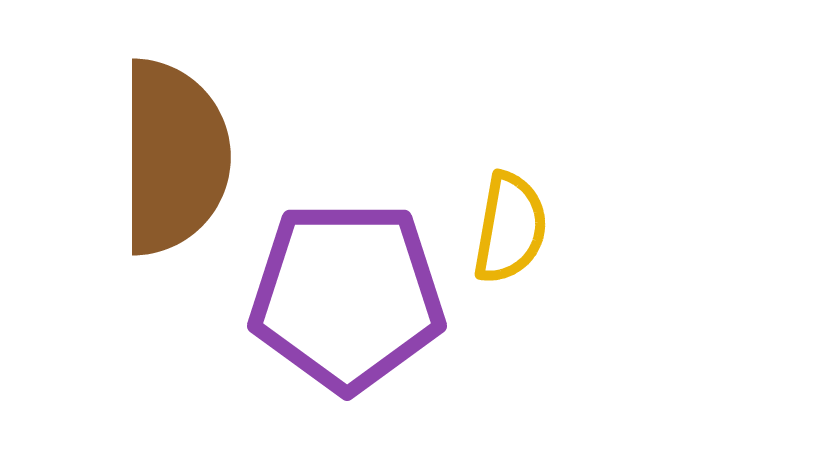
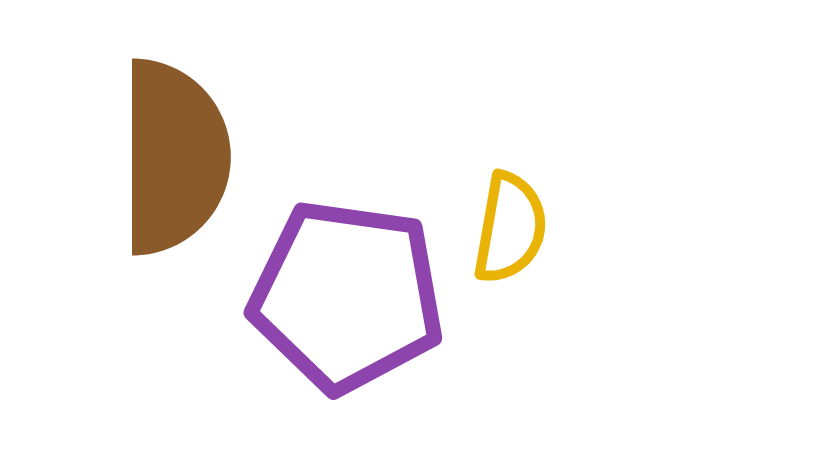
purple pentagon: rotated 8 degrees clockwise
